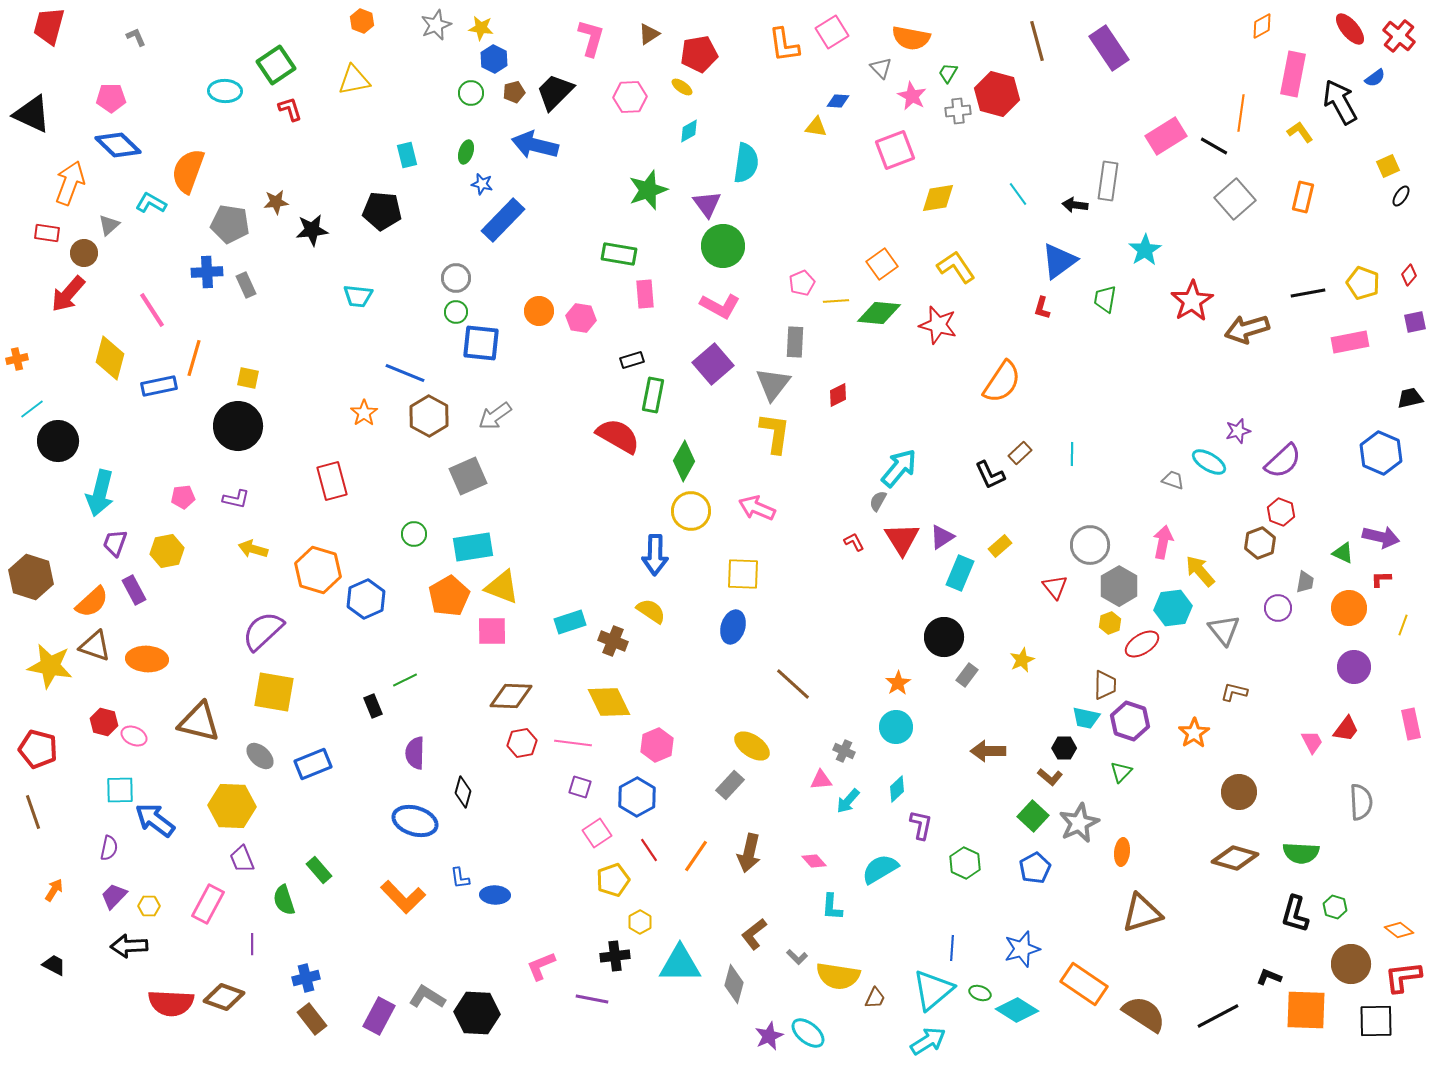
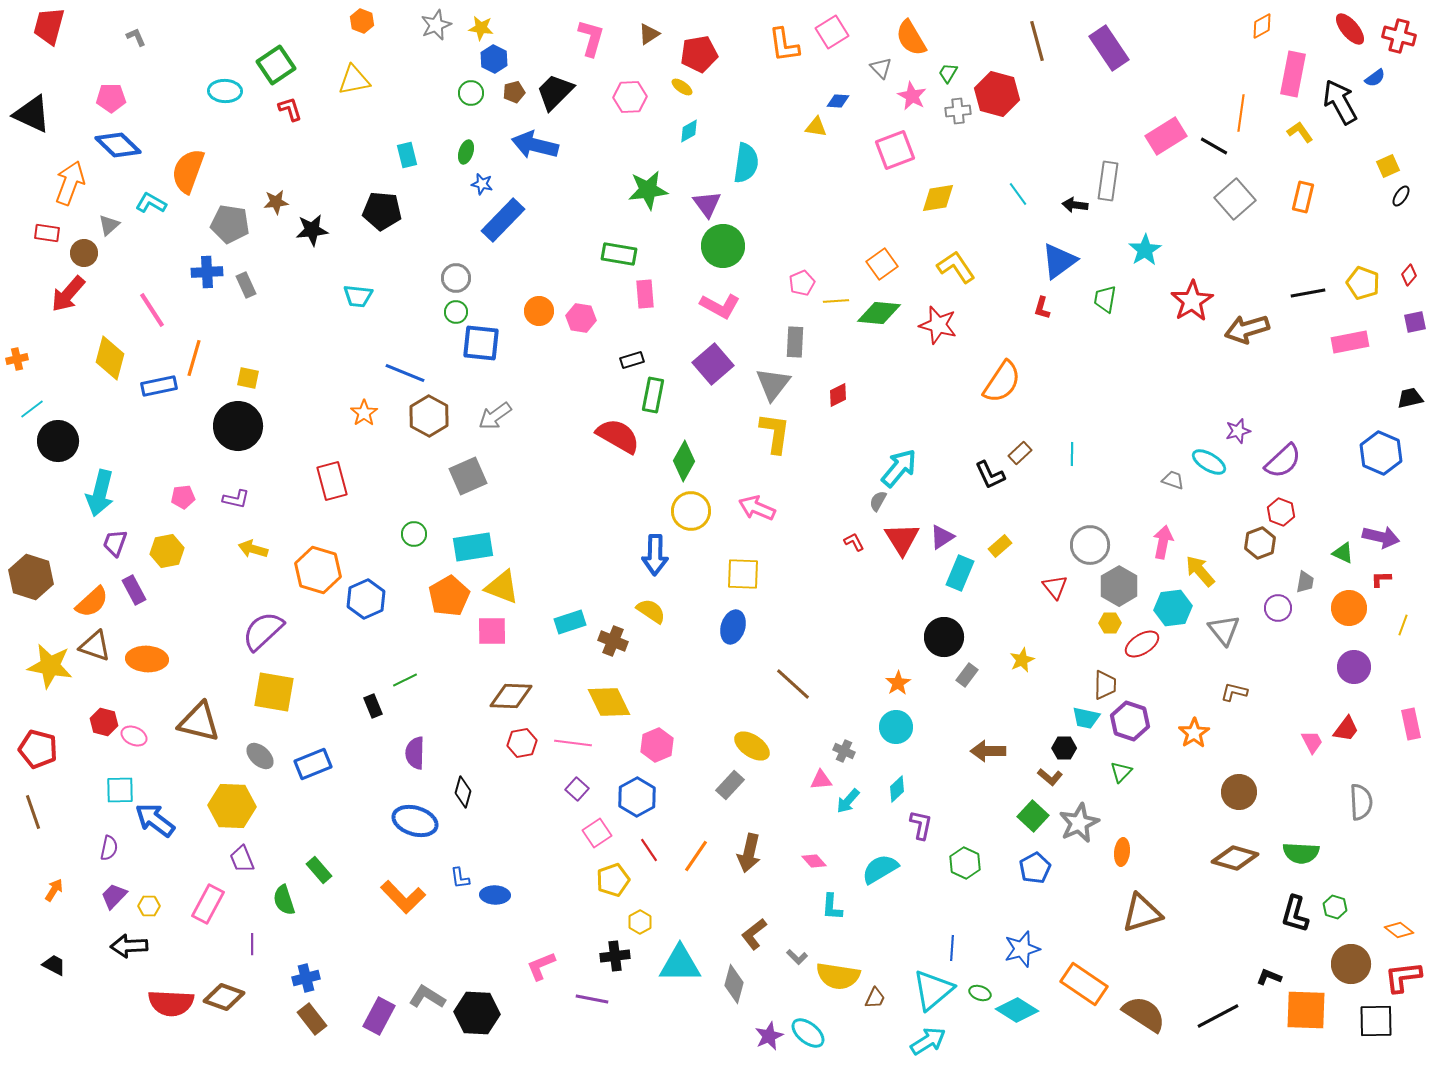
red cross at (1399, 36): rotated 24 degrees counterclockwise
orange semicircle at (911, 38): rotated 48 degrees clockwise
green star at (648, 190): rotated 12 degrees clockwise
yellow hexagon at (1110, 623): rotated 20 degrees clockwise
purple square at (580, 787): moved 3 px left, 2 px down; rotated 25 degrees clockwise
